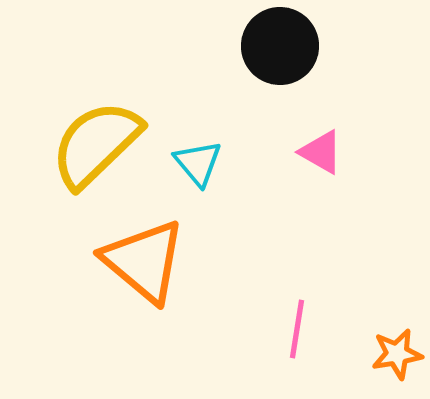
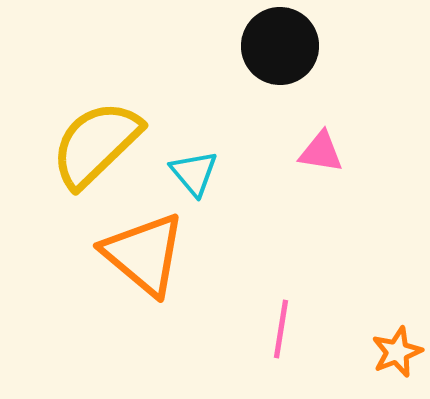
pink triangle: rotated 21 degrees counterclockwise
cyan triangle: moved 4 px left, 10 px down
orange triangle: moved 7 px up
pink line: moved 16 px left
orange star: moved 2 px up; rotated 12 degrees counterclockwise
